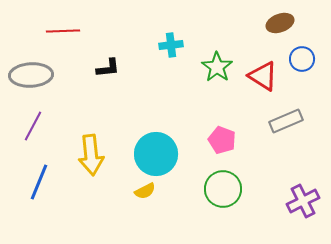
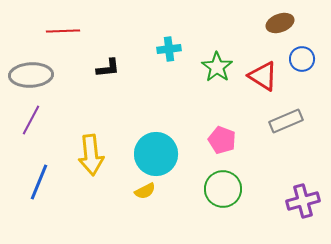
cyan cross: moved 2 px left, 4 px down
purple line: moved 2 px left, 6 px up
purple cross: rotated 12 degrees clockwise
